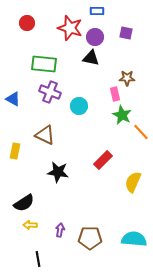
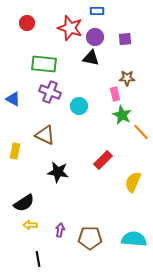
purple square: moved 1 px left, 6 px down; rotated 16 degrees counterclockwise
